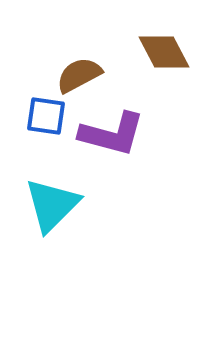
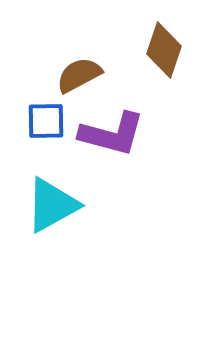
brown diamond: moved 2 px up; rotated 46 degrees clockwise
blue square: moved 5 px down; rotated 9 degrees counterclockwise
cyan triangle: rotated 16 degrees clockwise
